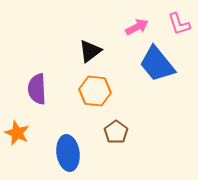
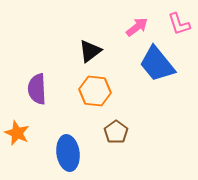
pink arrow: rotated 10 degrees counterclockwise
